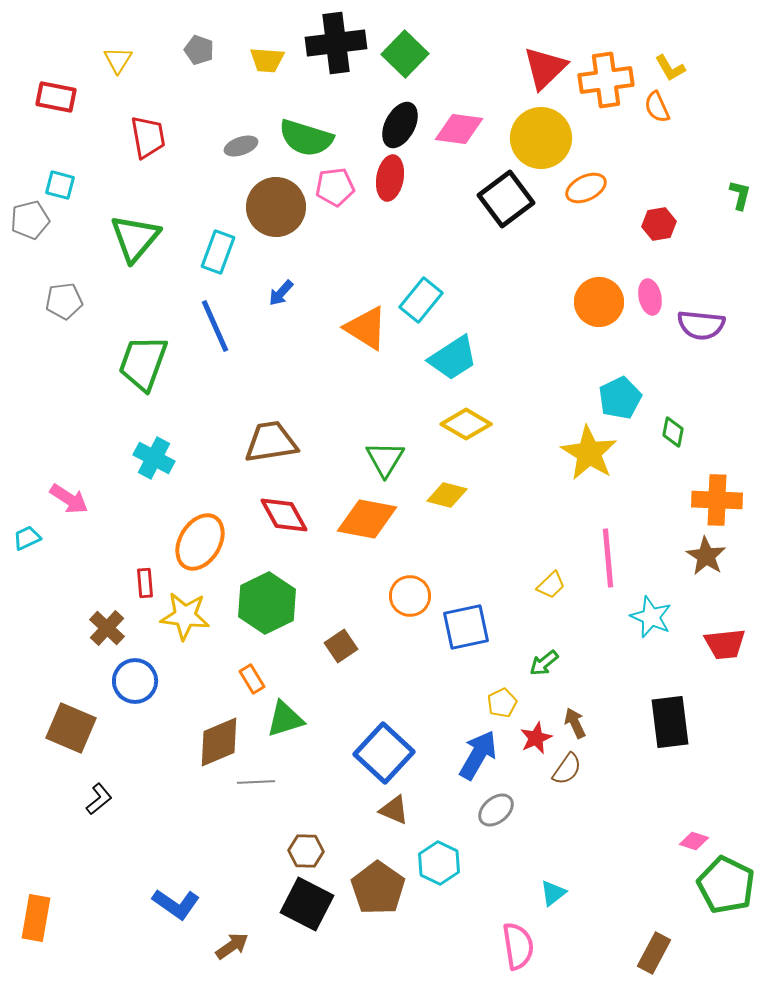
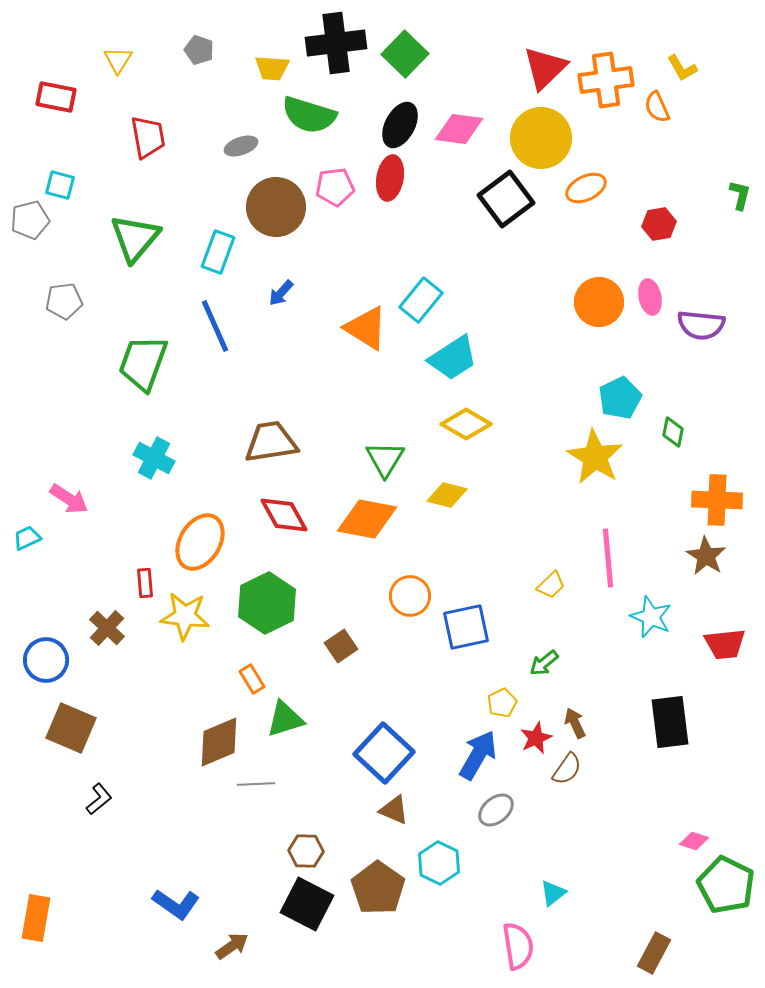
yellow trapezoid at (267, 60): moved 5 px right, 8 px down
yellow L-shape at (670, 68): moved 12 px right
green semicircle at (306, 138): moved 3 px right, 23 px up
yellow star at (589, 453): moved 6 px right, 4 px down
blue circle at (135, 681): moved 89 px left, 21 px up
gray line at (256, 782): moved 2 px down
